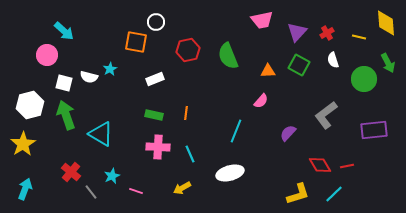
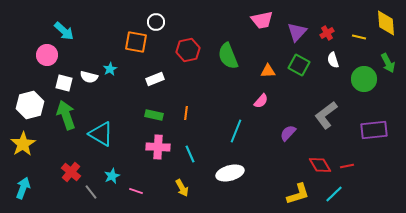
yellow arrow at (182, 188): rotated 90 degrees counterclockwise
cyan arrow at (25, 189): moved 2 px left, 1 px up
